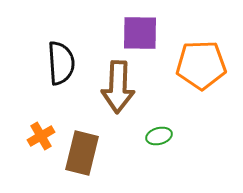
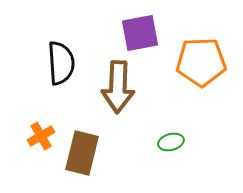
purple square: rotated 12 degrees counterclockwise
orange pentagon: moved 3 px up
green ellipse: moved 12 px right, 6 px down
